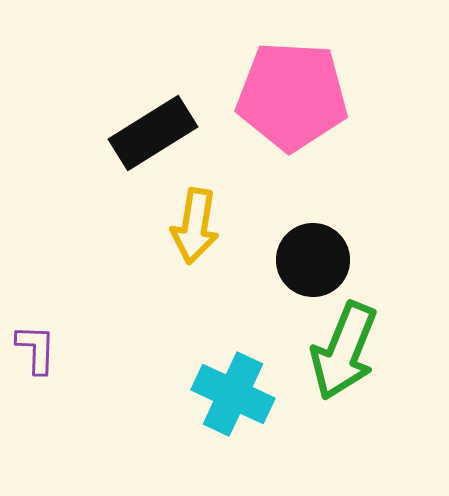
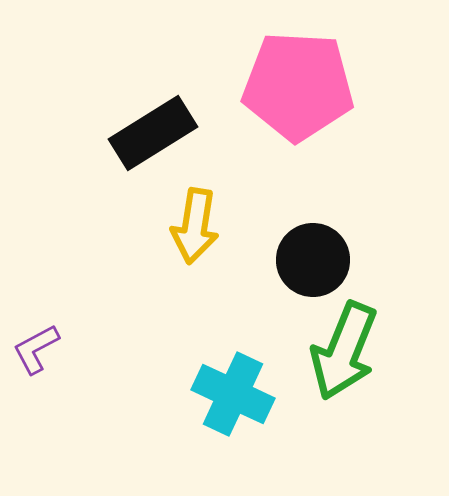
pink pentagon: moved 6 px right, 10 px up
purple L-shape: rotated 120 degrees counterclockwise
